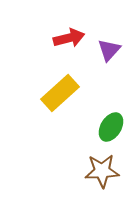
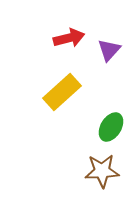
yellow rectangle: moved 2 px right, 1 px up
